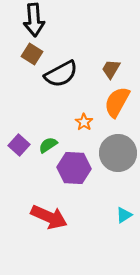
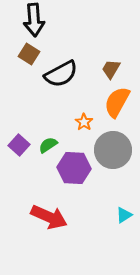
brown square: moved 3 px left
gray circle: moved 5 px left, 3 px up
